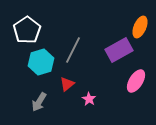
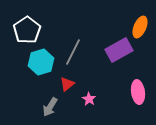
gray line: moved 2 px down
pink ellipse: moved 2 px right, 11 px down; rotated 40 degrees counterclockwise
gray arrow: moved 11 px right, 5 px down
